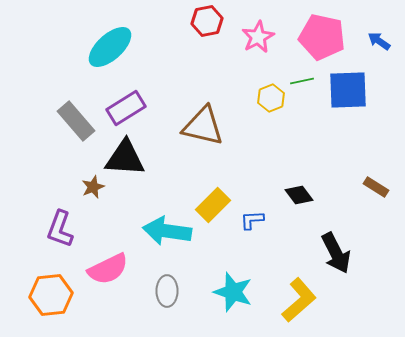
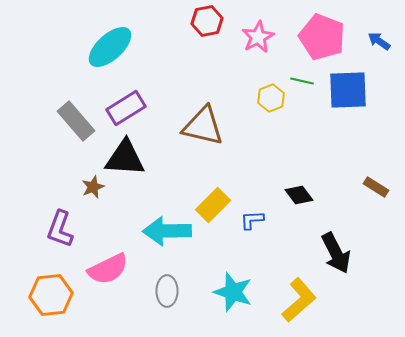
pink pentagon: rotated 9 degrees clockwise
green line: rotated 25 degrees clockwise
cyan arrow: rotated 9 degrees counterclockwise
